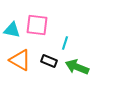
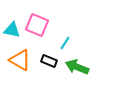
pink square: rotated 15 degrees clockwise
cyan line: rotated 16 degrees clockwise
